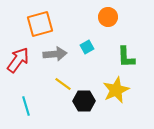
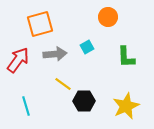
yellow star: moved 10 px right, 16 px down
